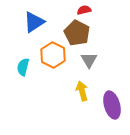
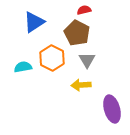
orange hexagon: moved 1 px left, 3 px down
gray triangle: moved 2 px left
cyan semicircle: rotated 66 degrees clockwise
yellow arrow: moved 1 px left, 6 px up; rotated 78 degrees counterclockwise
purple ellipse: moved 4 px down
